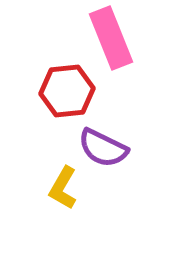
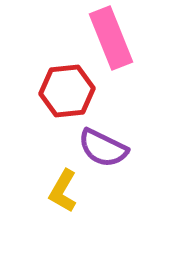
yellow L-shape: moved 3 px down
